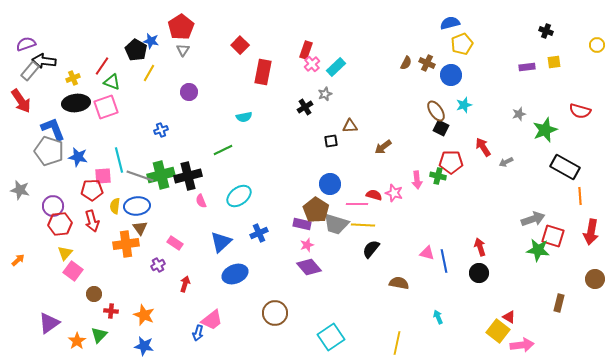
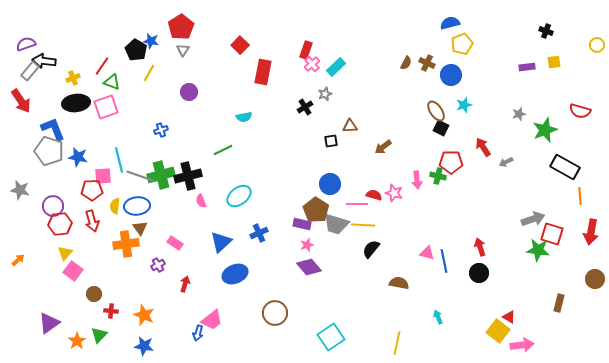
red square at (553, 236): moved 1 px left, 2 px up
